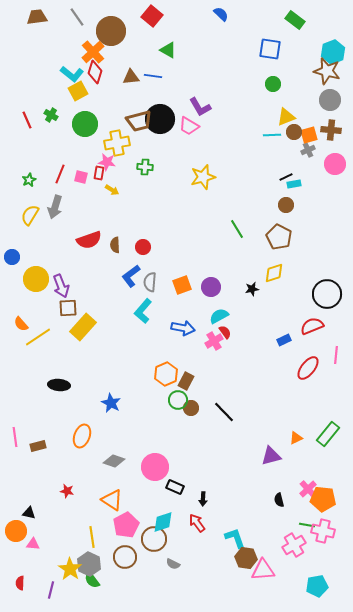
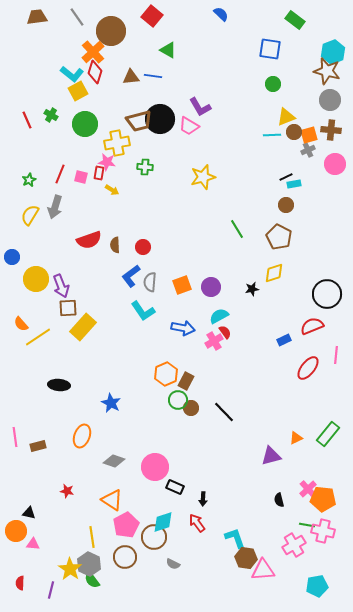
cyan L-shape at (143, 311): rotated 75 degrees counterclockwise
brown circle at (154, 539): moved 2 px up
